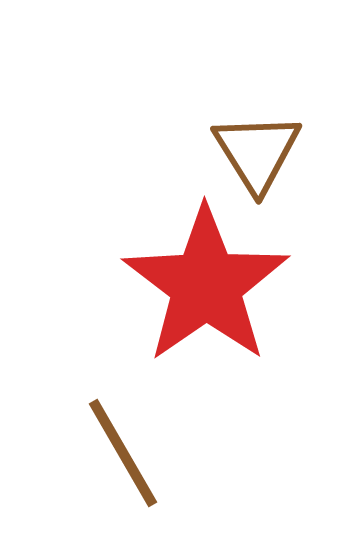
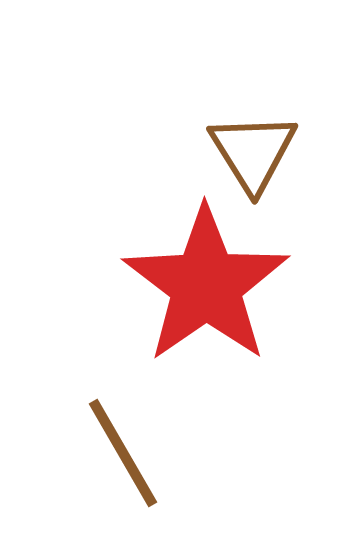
brown triangle: moved 4 px left
